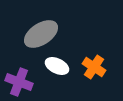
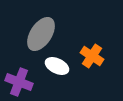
gray ellipse: rotated 24 degrees counterclockwise
orange cross: moved 2 px left, 11 px up
